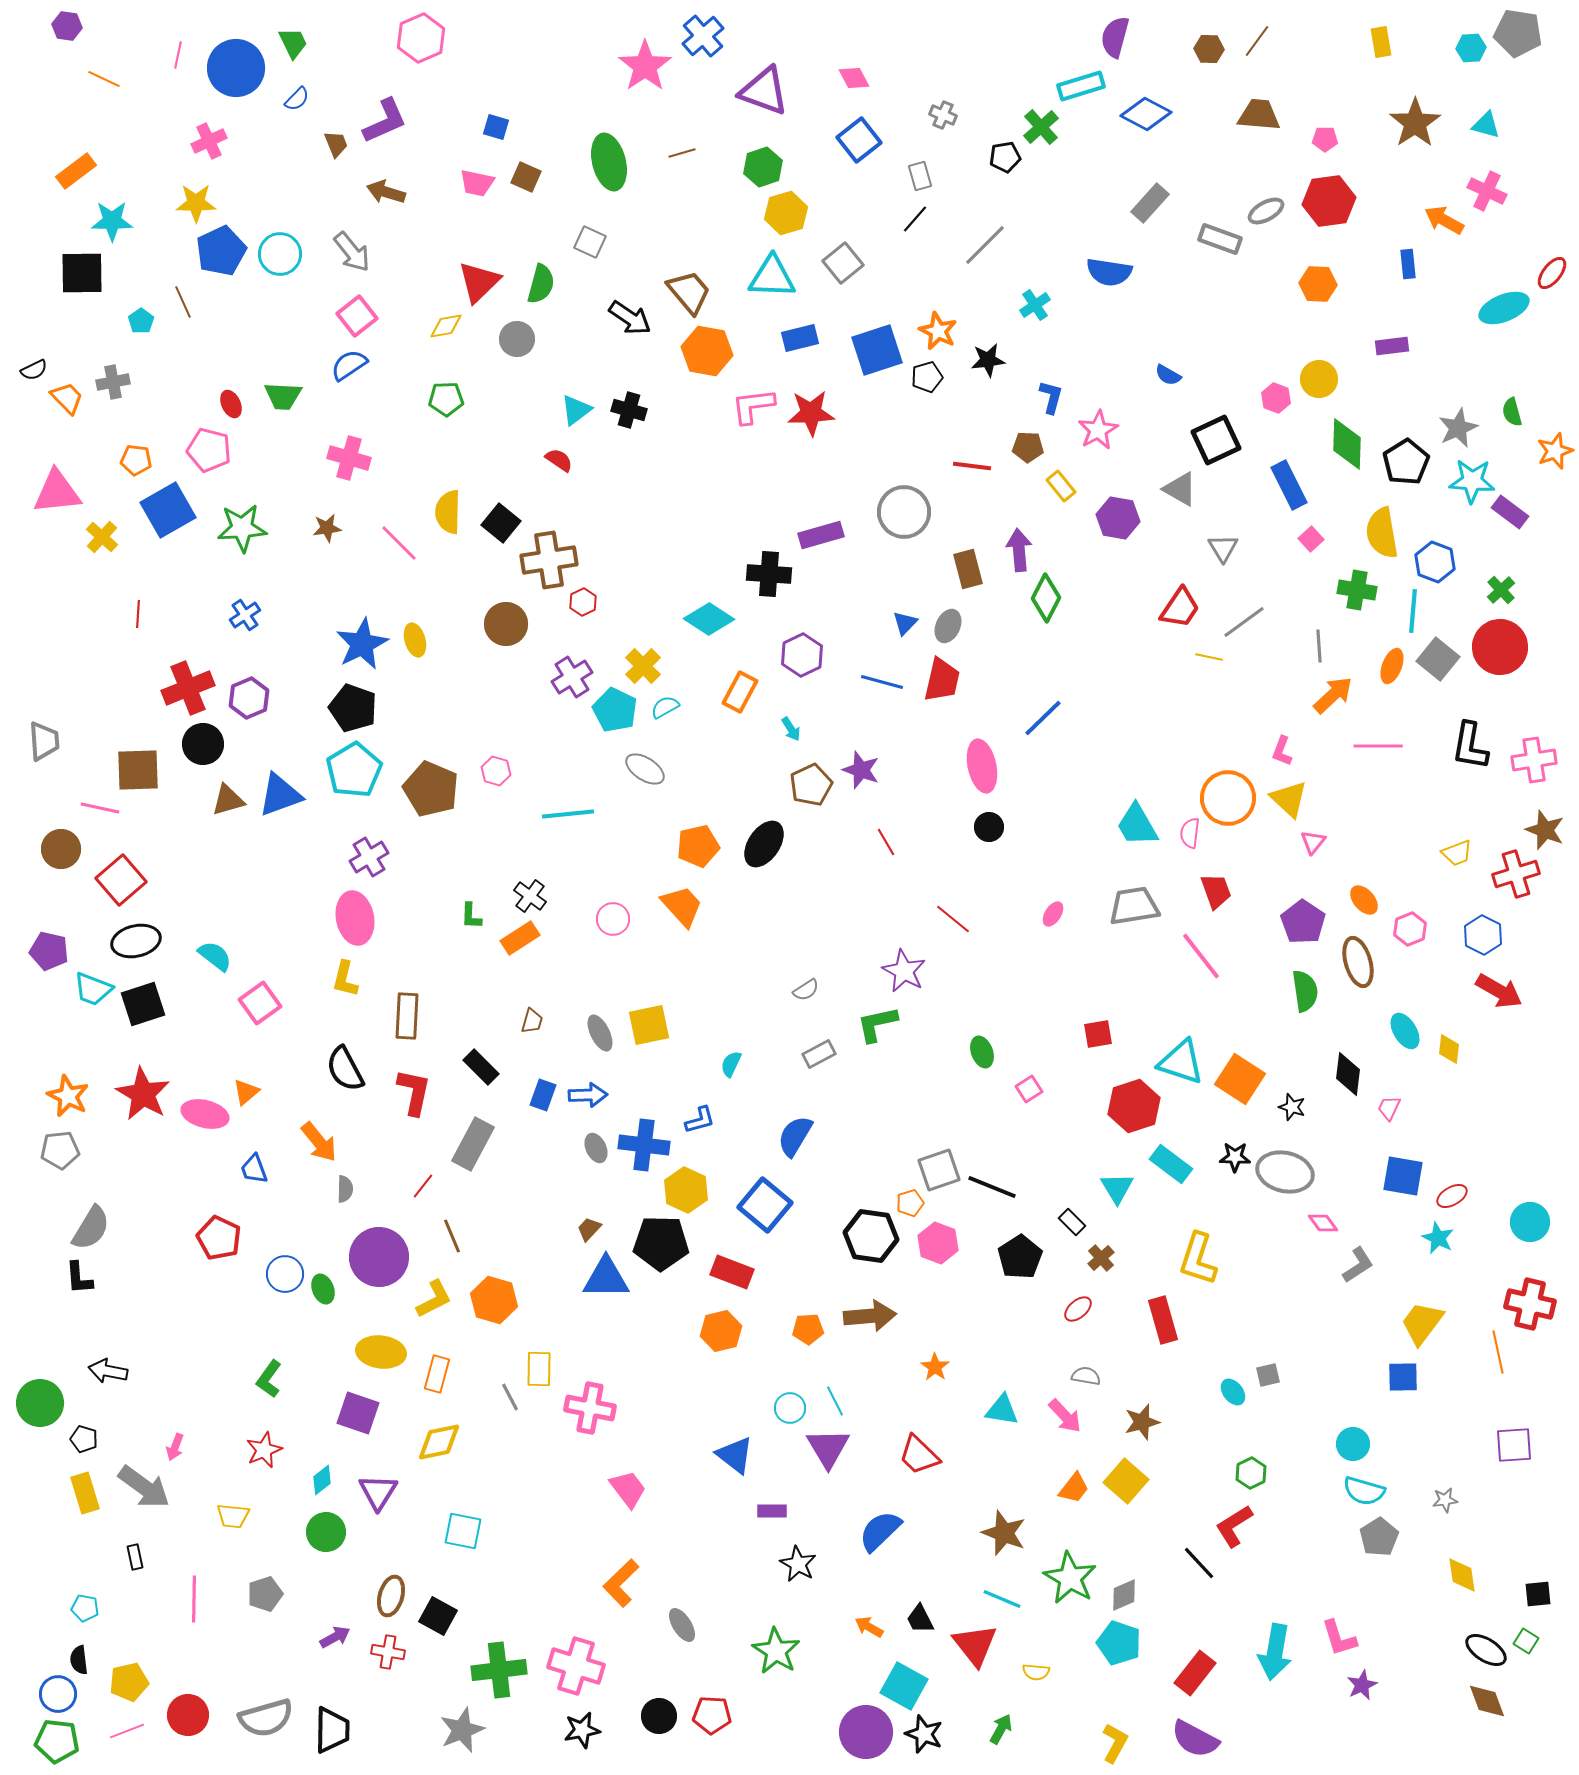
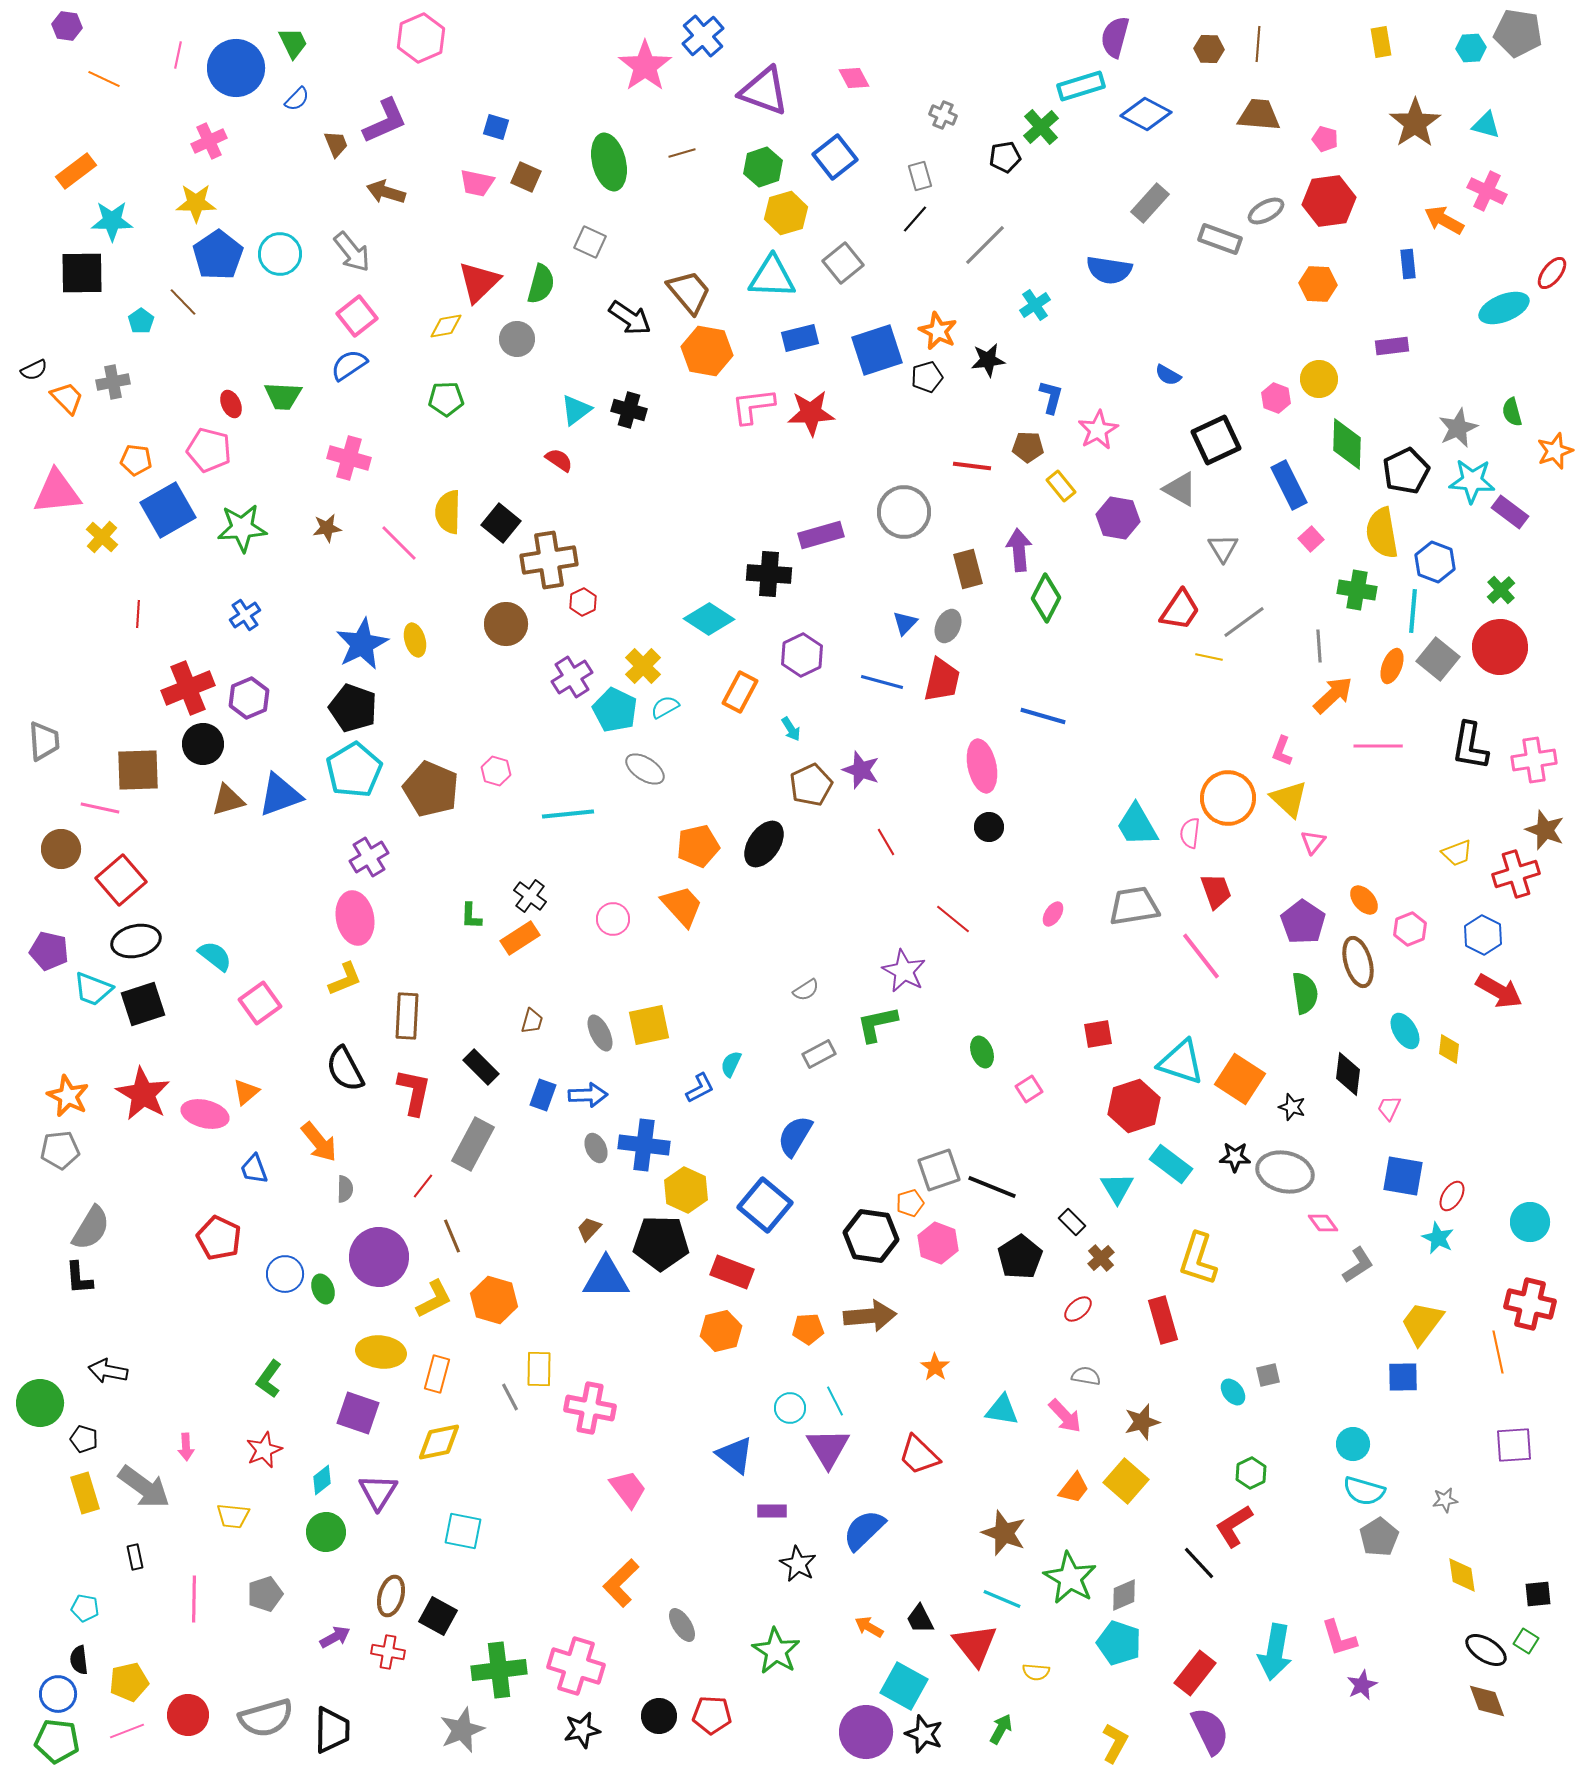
brown line at (1257, 41): moved 1 px right, 3 px down; rotated 32 degrees counterclockwise
pink pentagon at (1325, 139): rotated 15 degrees clockwise
blue square at (859, 140): moved 24 px left, 17 px down
blue pentagon at (221, 251): moved 3 px left, 4 px down; rotated 9 degrees counterclockwise
blue semicircle at (1109, 272): moved 2 px up
brown line at (183, 302): rotated 20 degrees counterclockwise
black pentagon at (1406, 462): moved 9 px down; rotated 6 degrees clockwise
red trapezoid at (1180, 608): moved 2 px down
blue line at (1043, 718): moved 2 px up; rotated 60 degrees clockwise
yellow L-shape at (345, 979): rotated 126 degrees counterclockwise
green semicircle at (1305, 991): moved 2 px down
blue L-shape at (700, 1120): moved 32 px up; rotated 12 degrees counterclockwise
red ellipse at (1452, 1196): rotated 28 degrees counterclockwise
pink arrow at (175, 1447): moved 11 px right; rotated 24 degrees counterclockwise
blue semicircle at (880, 1531): moved 16 px left, 1 px up
purple semicircle at (1195, 1739): moved 15 px right, 8 px up; rotated 144 degrees counterclockwise
